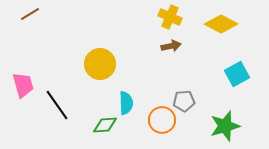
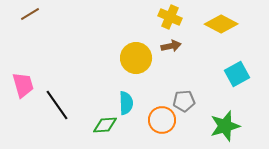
yellow circle: moved 36 px right, 6 px up
